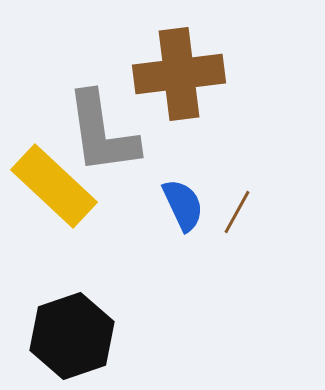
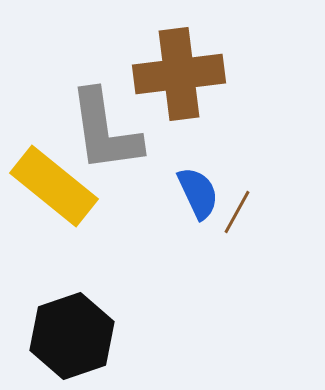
gray L-shape: moved 3 px right, 2 px up
yellow rectangle: rotated 4 degrees counterclockwise
blue semicircle: moved 15 px right, 12 px up
